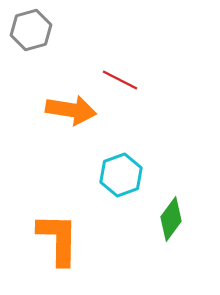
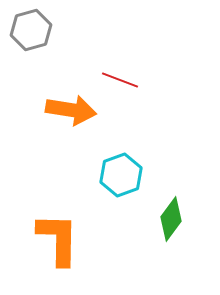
red line: rotated 6 degrees counterclockwise
